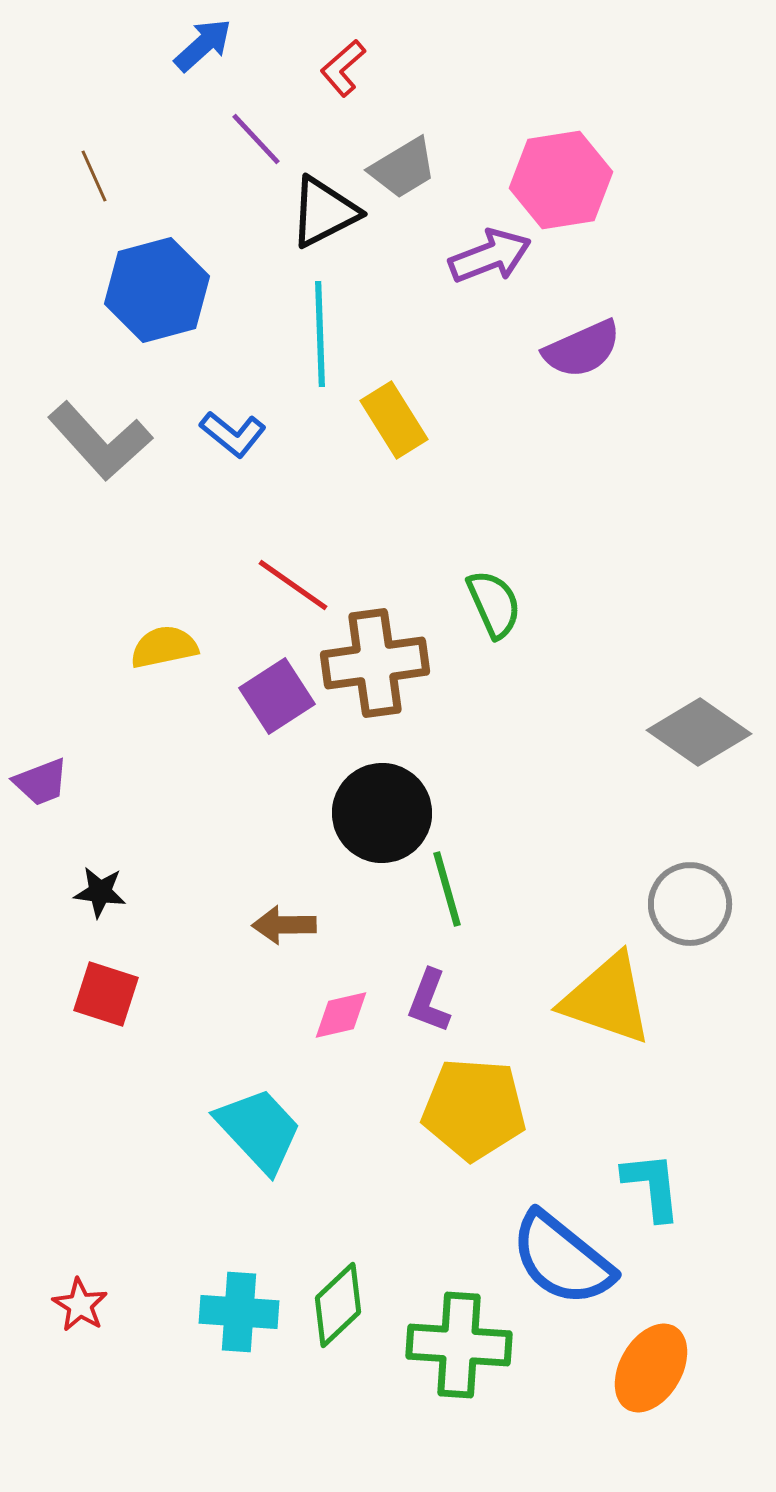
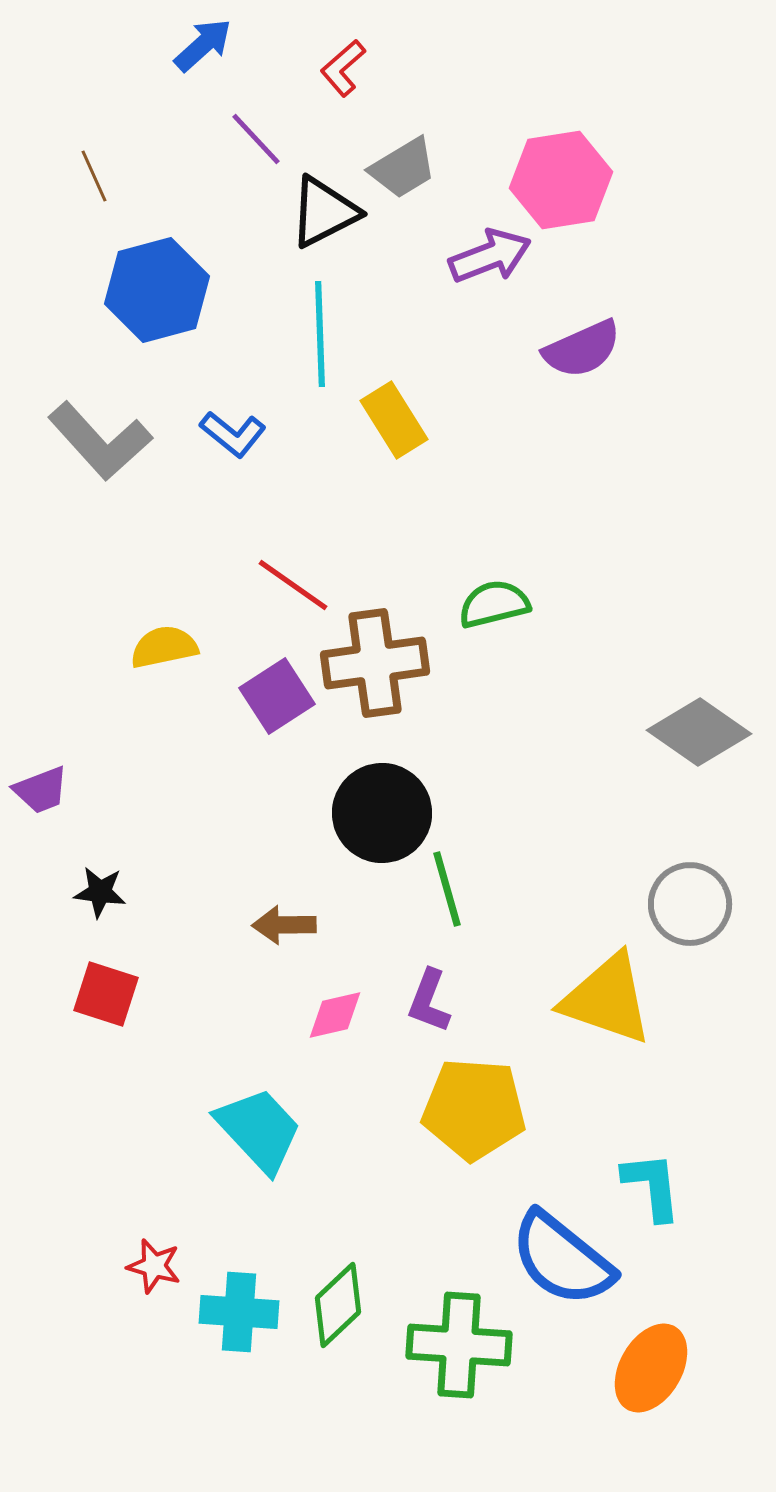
green semicircle: rotated 80 degrees counterclockwise
purple trapezoid: moved 8 px down
pink diamond: moved 6 px left
red star: moved 74 px right, 39 px up; rotated 16 degrees counterclockwise
